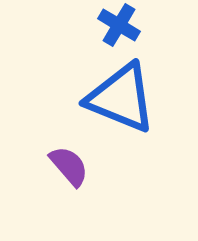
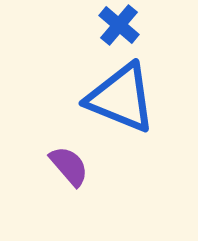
blue cross: rotated 9 degrees clockwise
